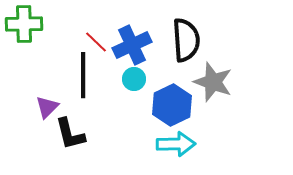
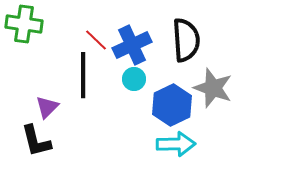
green cross: rotated 9 degrees clockwise
red line: moved 2 px up
gray star: moved 6 px down
black L-shape: moved 34 px left, 7 px down
